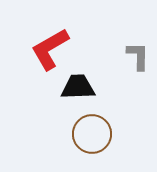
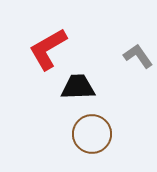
red L-shape: moved 2 px left
gray L-shape: rotated 36 degrees counterclockwise
